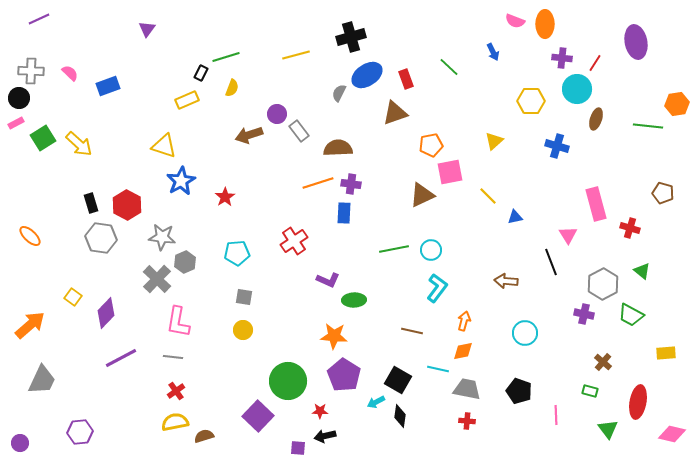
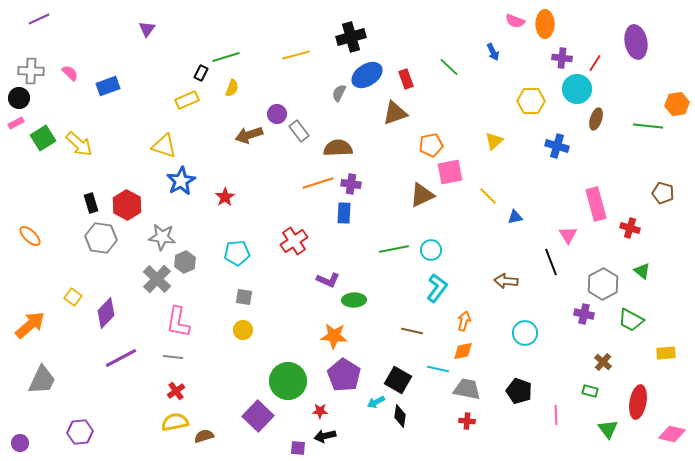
green trapezoid at (631, 315): moved 5 px down
